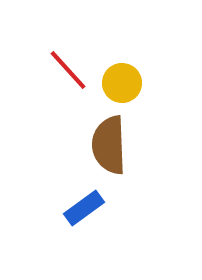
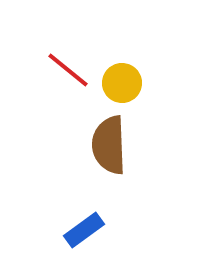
red line: rotated 9 degrees counterclockwise
blue rectangle: moved 22 px down
